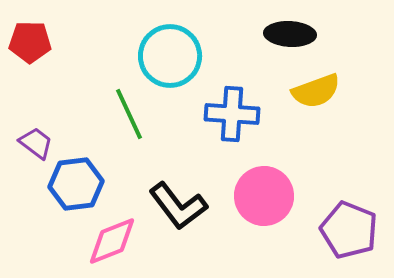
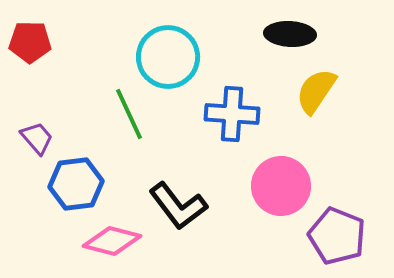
cyan circle: moved 2 px left, 1 px down
yellow semicircle: rotated 144 degrees clockwise
purple trapezoid: moved 1 px right, 5 px up; rotated 12 degrees clockwise
pink circle: moved 17 px right, 10 px up
purple pentagon: moved 12 px left, 6 px down
pink diamond: rotated 36 degrees clockwise
